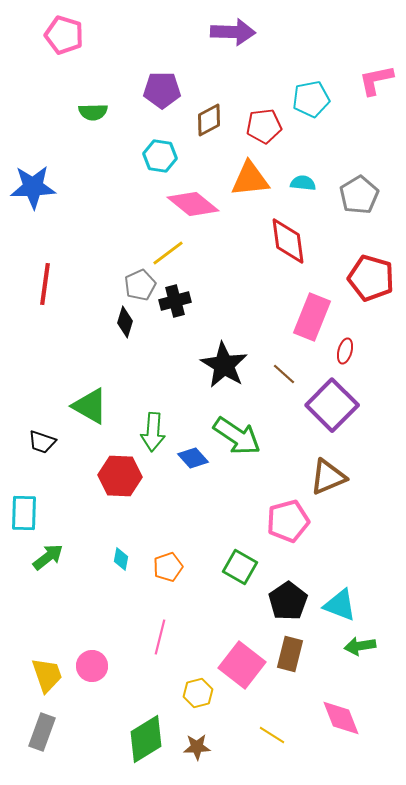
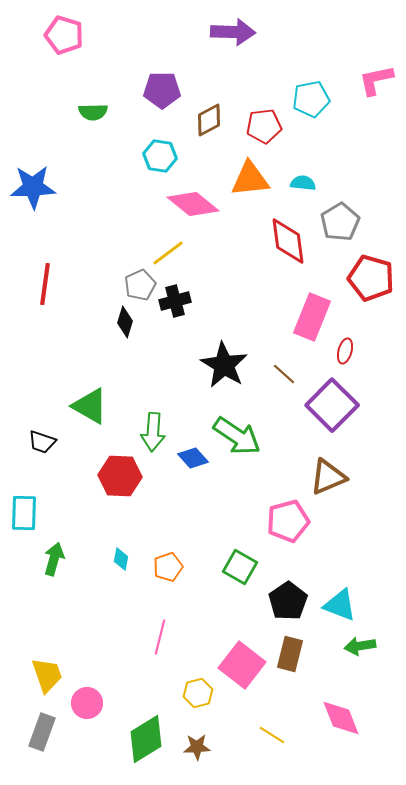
gray pentagon at (359, 195): moved 19 px left, 27 px down
green arrow at (48, 557): moved 6 px right, 2 px down; rotated 36 degrees counterclockwise
pink circle at (92, 666): moved 5 px left, 37 px down
